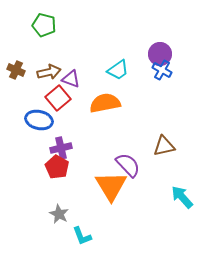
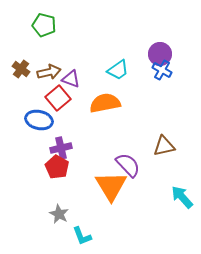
brown cross: moved 5 px right, 1 px up; rotated 12 degrees clockwise
